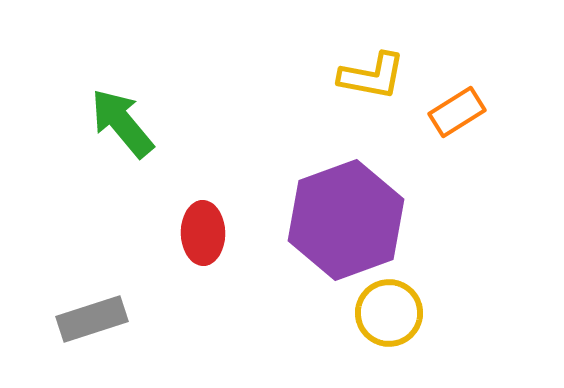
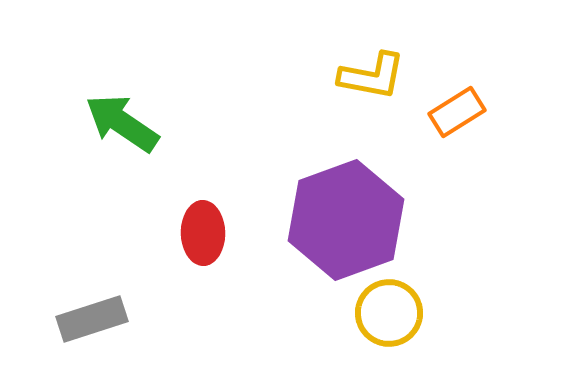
green arrow: rotated 16 degrees counterclockwise
